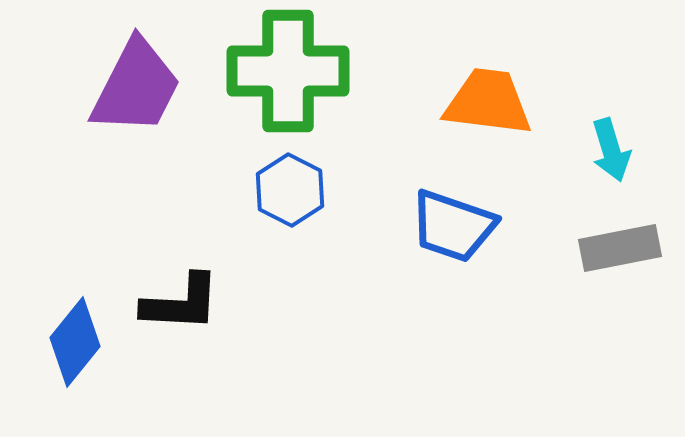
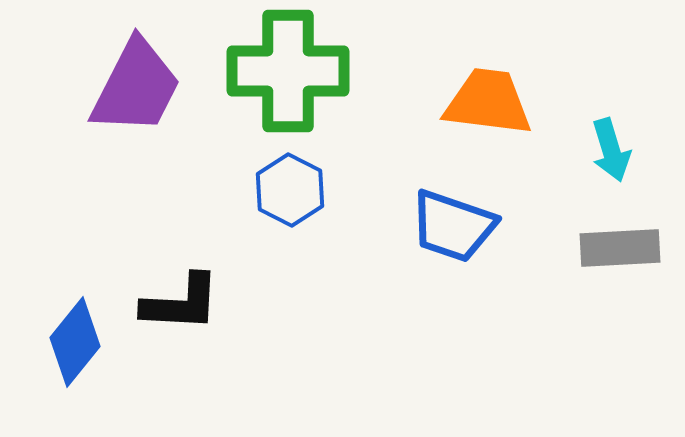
gray rectangle: rotated 8 degrees clockwise
